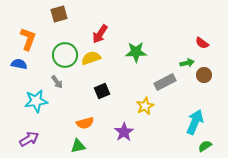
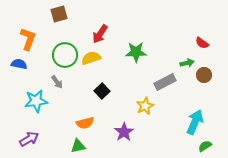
black square: rotated 21 degrees counterclockwise
